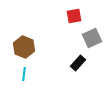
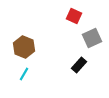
red square: rotated 35 degrees clockwise
black rectangle: moved 1 px right, 2 px down
cyan line: rotated 24 degrees clockwise
